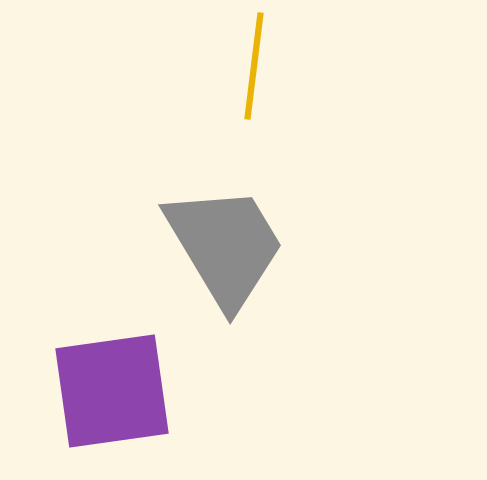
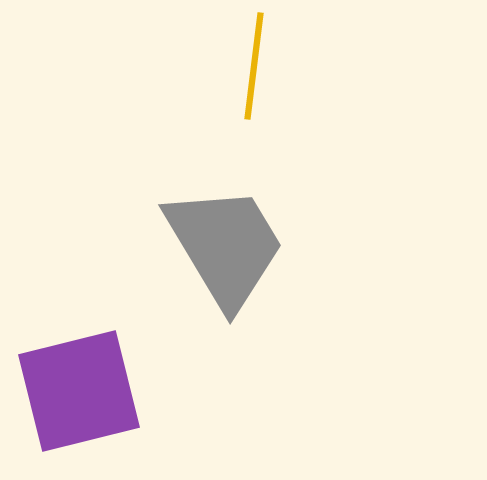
purple square: moved 33 px left; rotated 6 degrees counterclockwise
